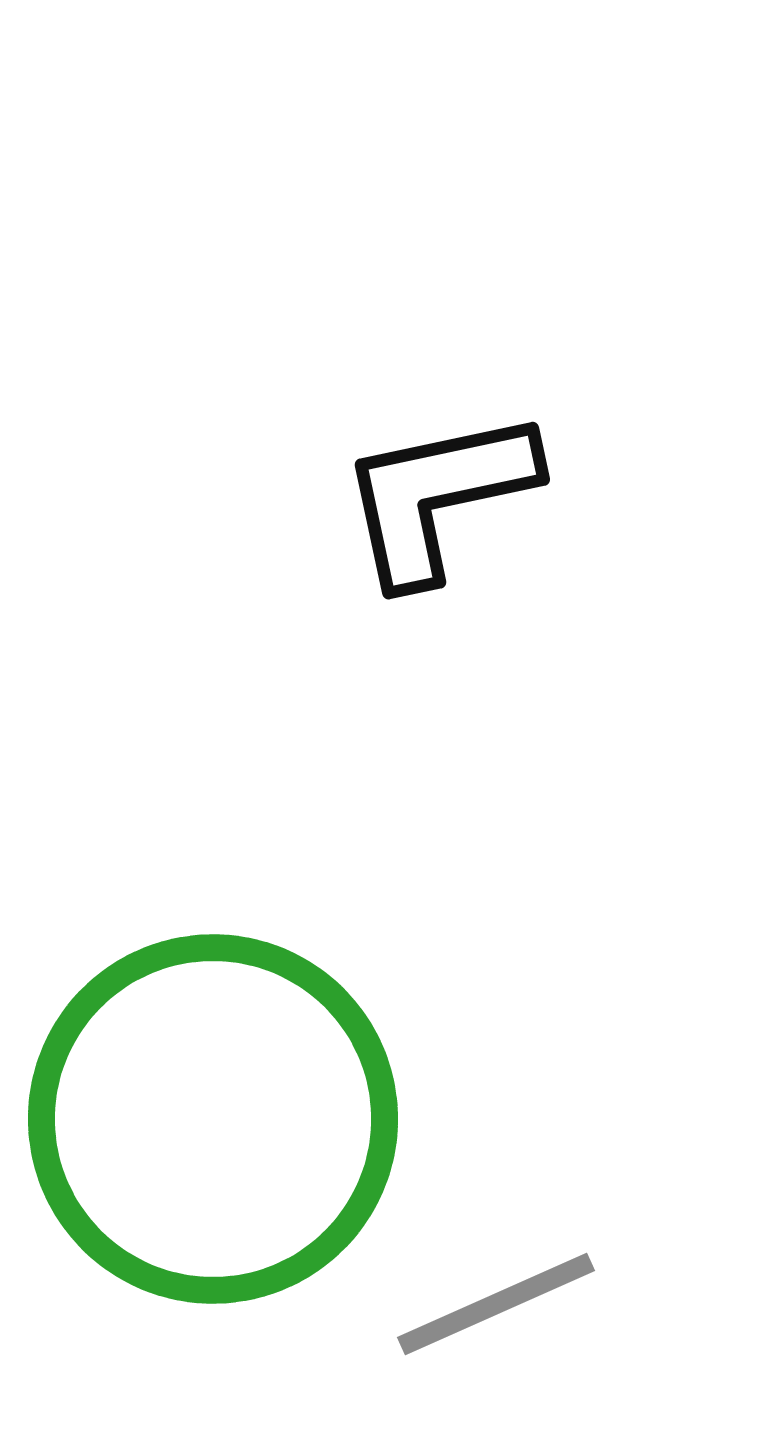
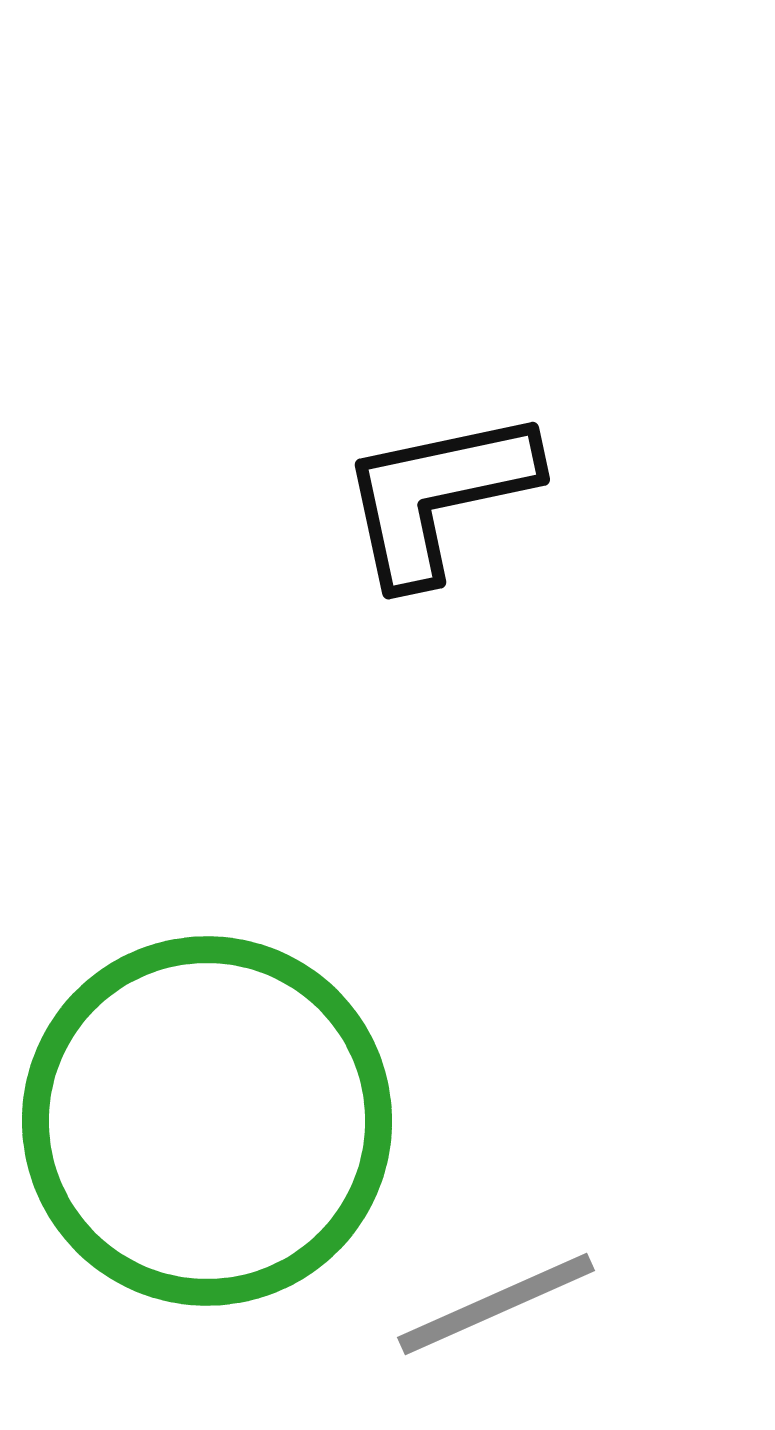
green circle: moved 6 px left, 2 px down
